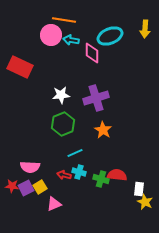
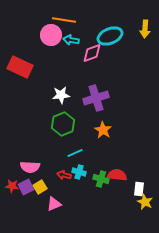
pink diamond: rotated 70 degrees clockwise
purple square: moved 1 px up
